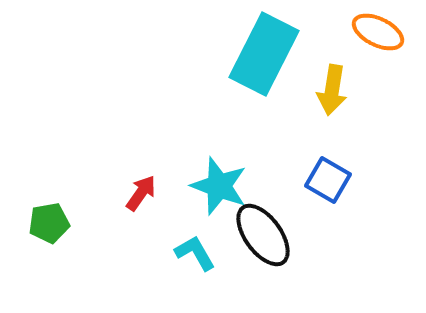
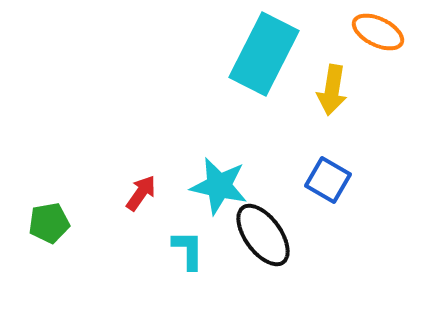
cyan star: rotated 8 degrees counterclockwise
cyan L-shape: moved 7 px left, 3 px up; rotated 30 degrees clockwise
